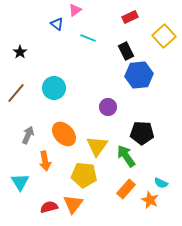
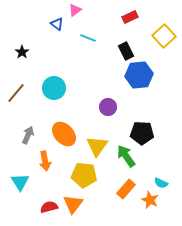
black star: moved 2 px right
